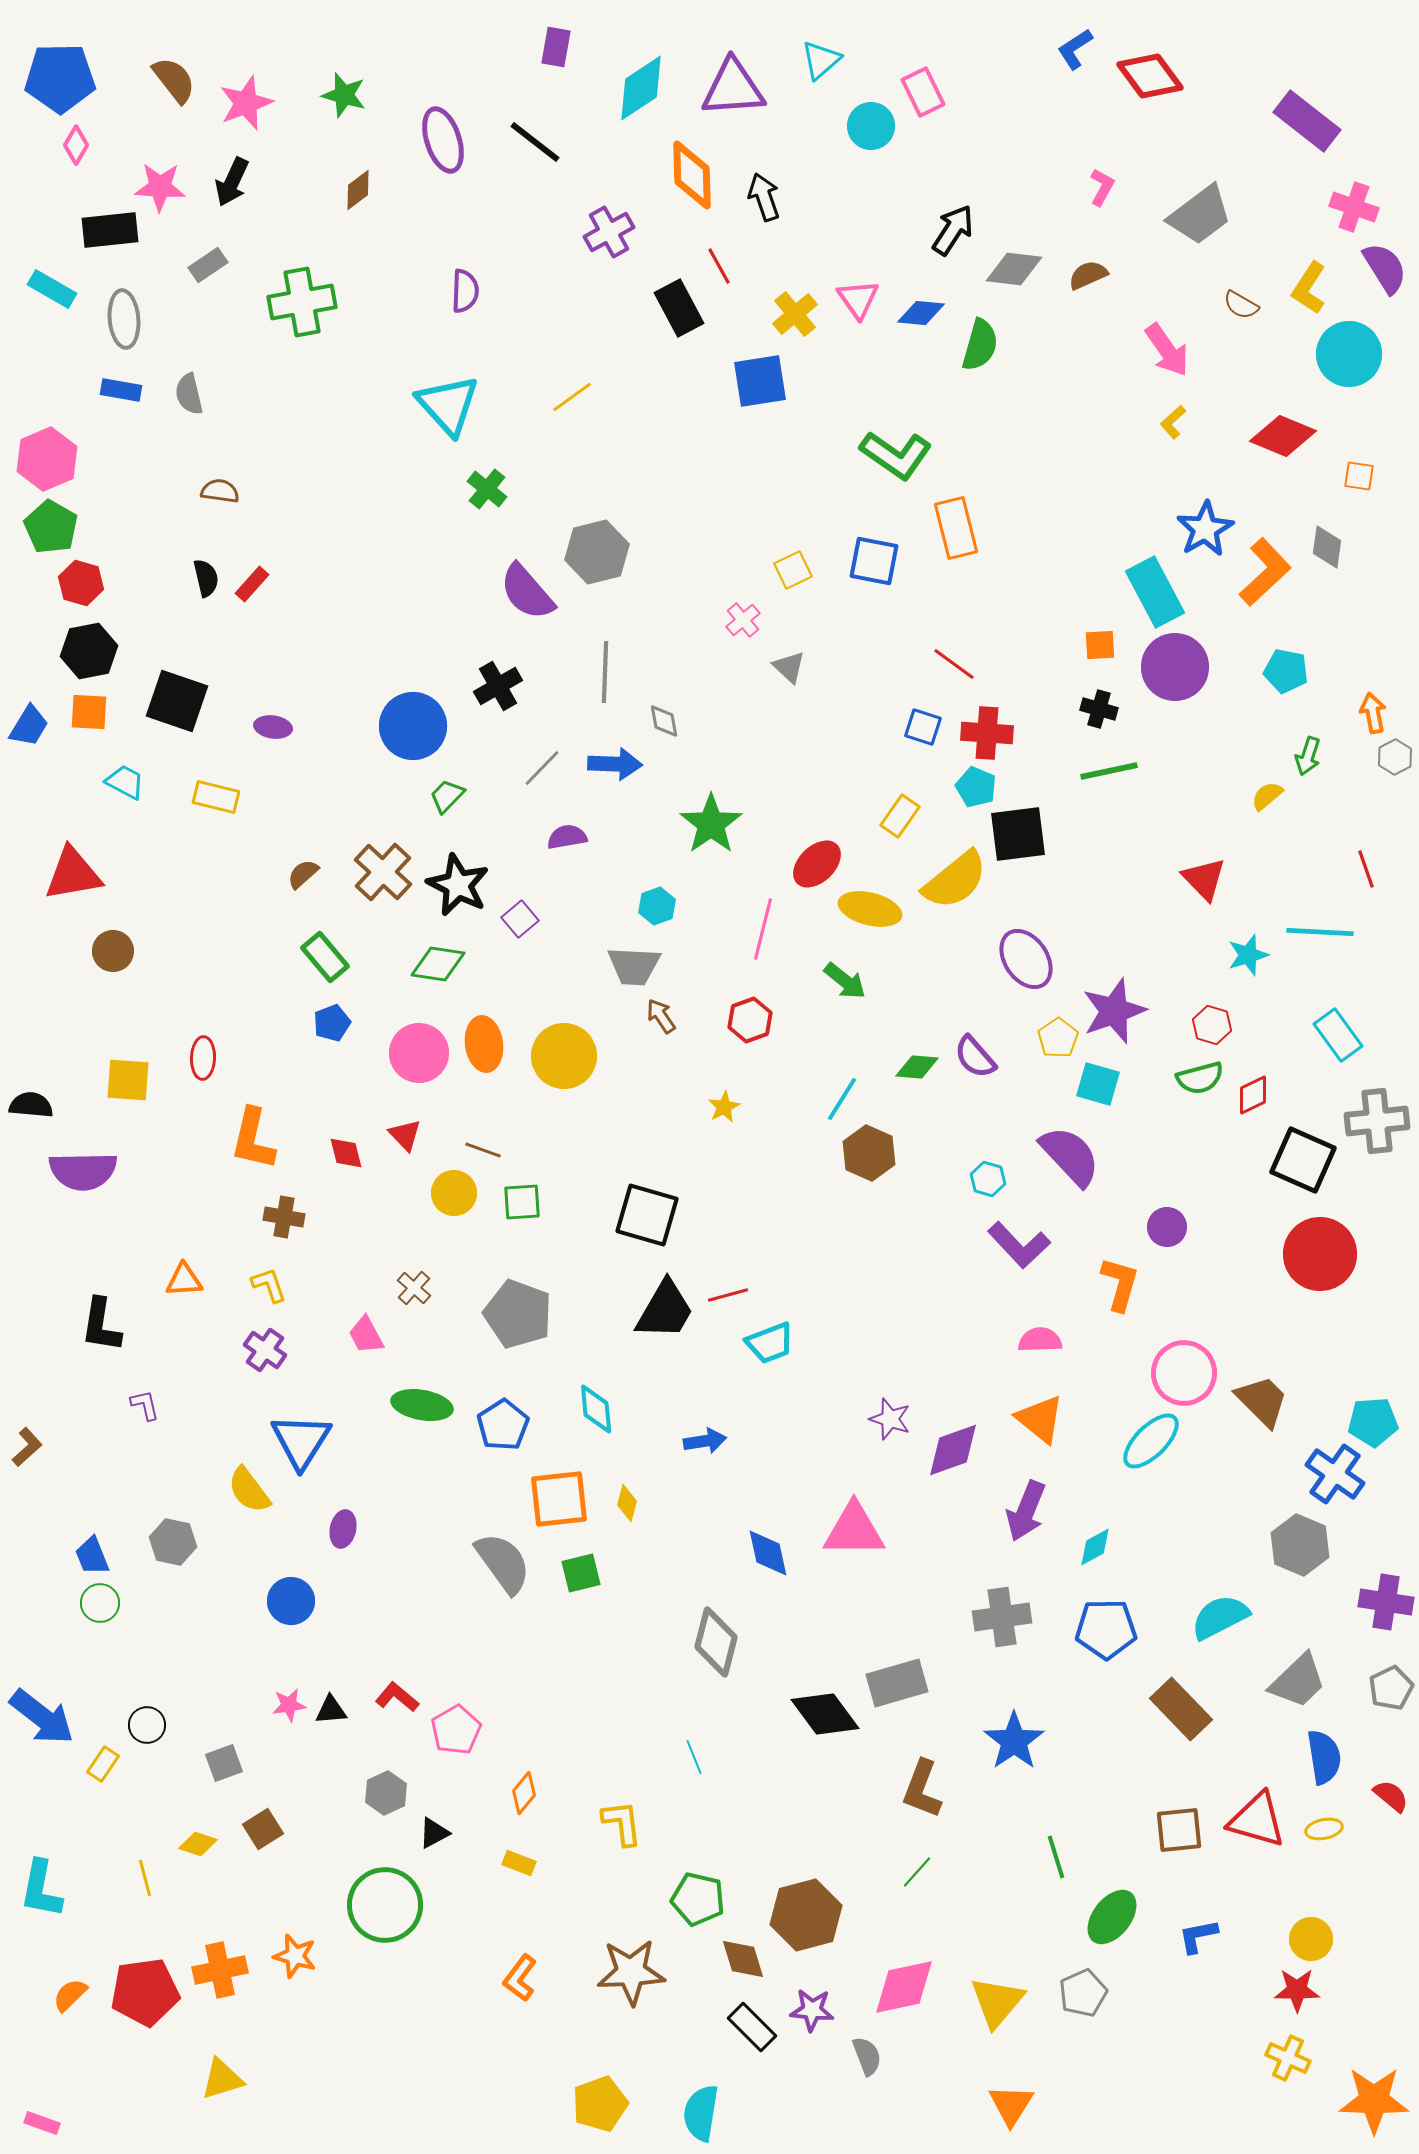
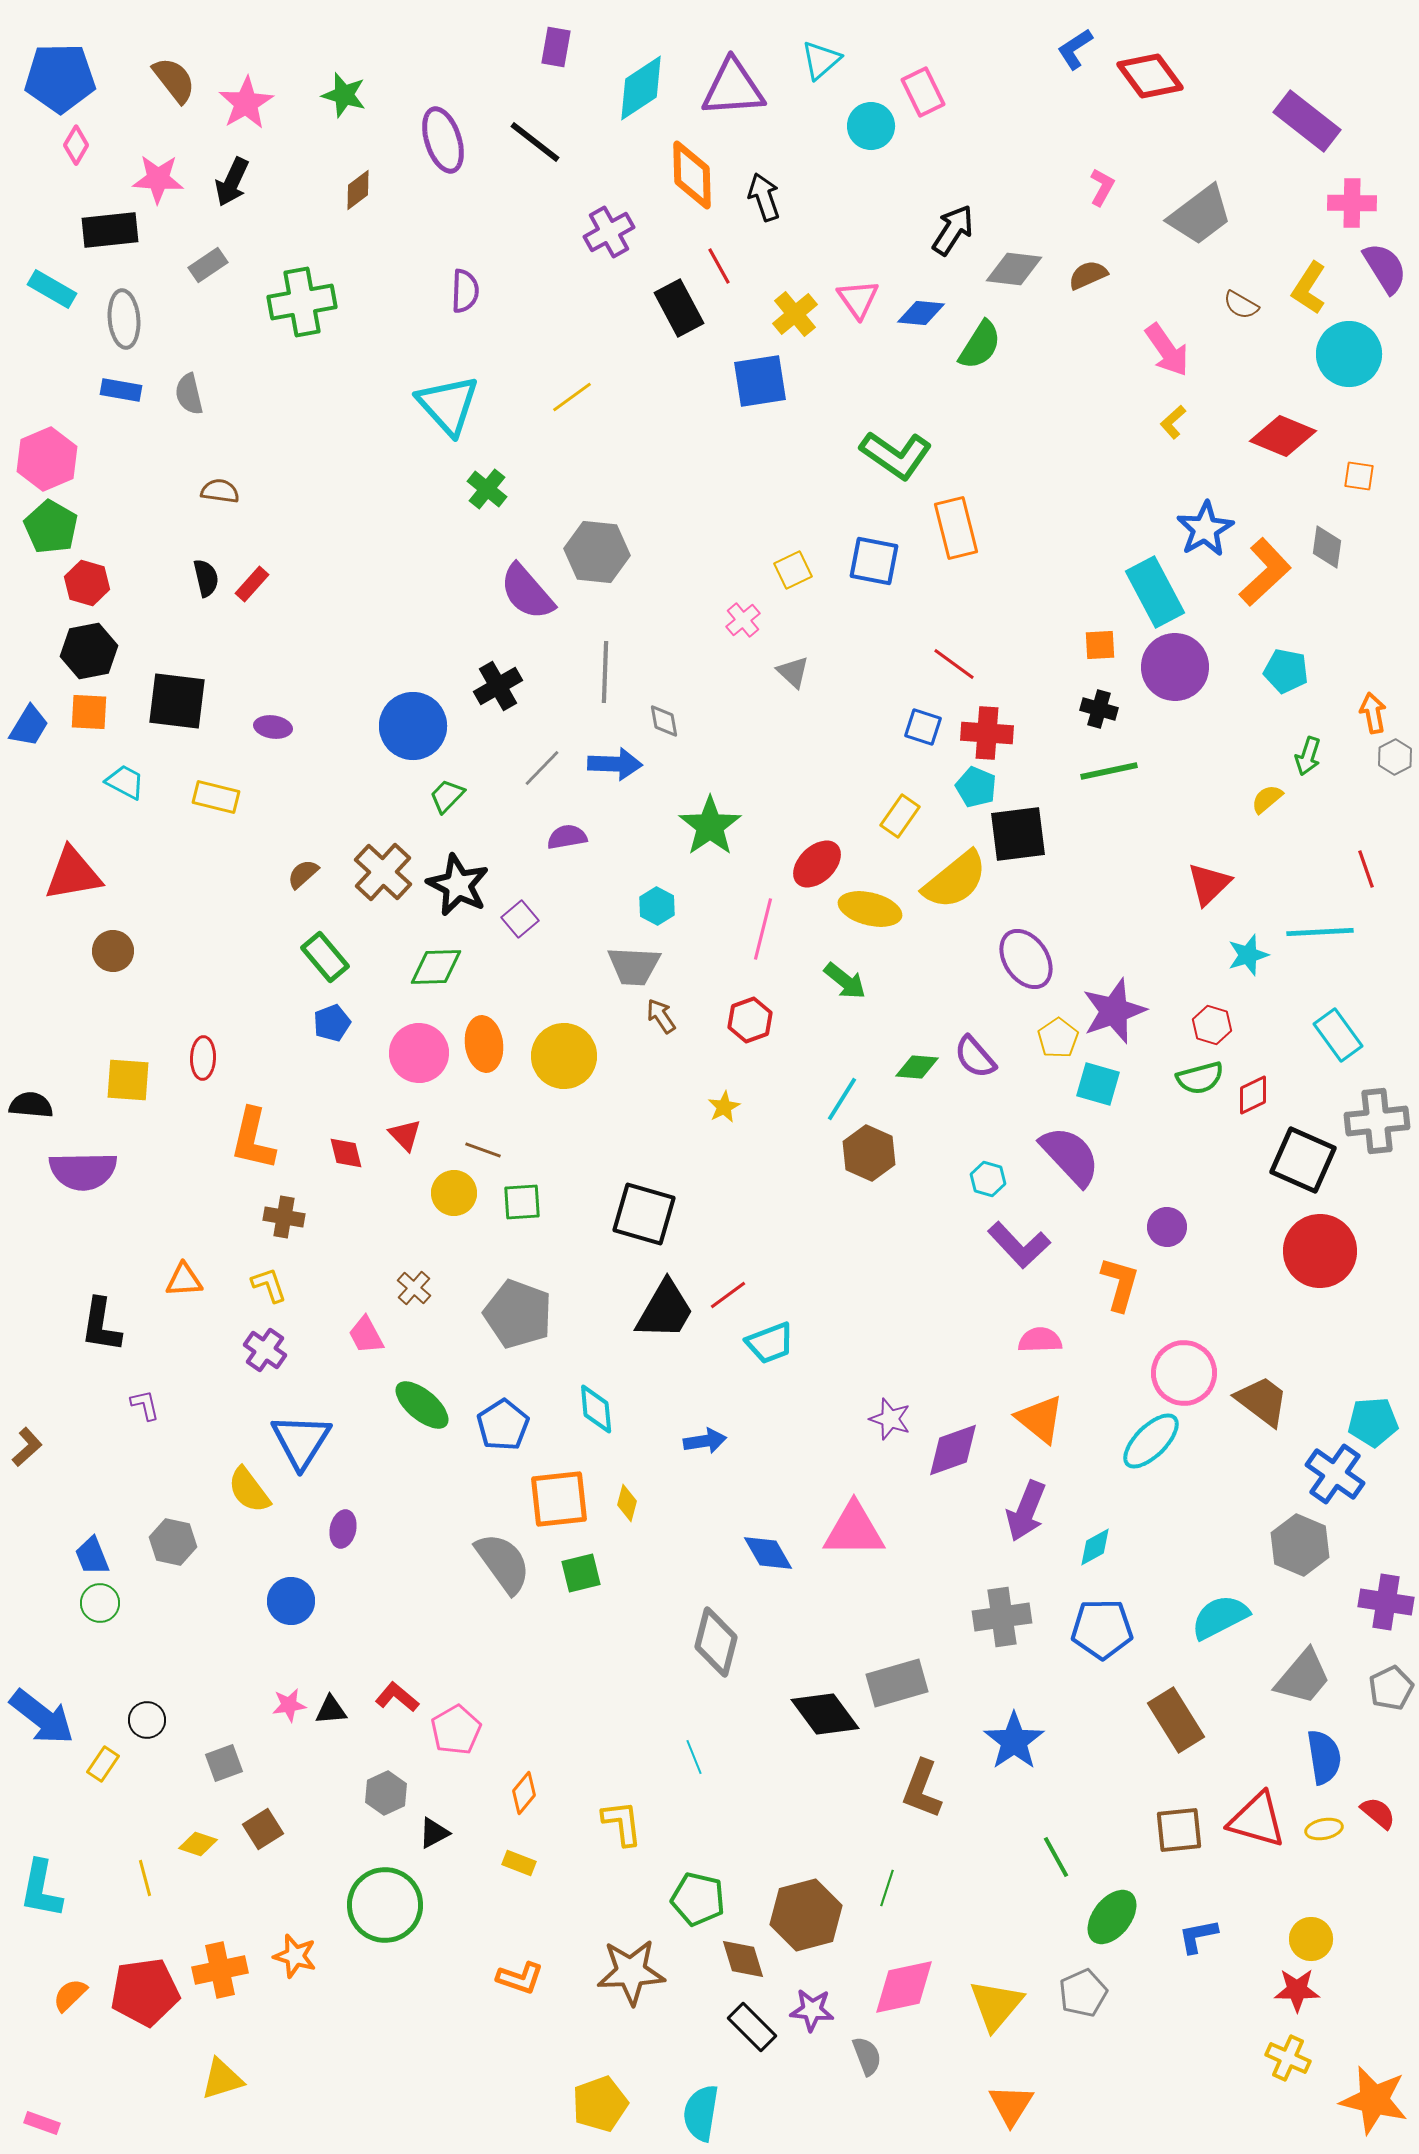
pink star at (246, 103): rotated 10 degrees counterclockwise
pink star at (160, 187): moved 2 px left, 8 px up
pink cross at (1354, 207): moved 2 px left, 4 px up; rotated 18 degrees counterclockwise
green semicircle at (980, 345): rotated 16 degrees clockwise
gray hexagon at (597, 552): rotated 20 degrees clockwise
red hexagon at (81, 583): moved 6 px right
gray triangle at (789, 667): moved 4 px right, 5 px down
black square at (177, 701): rotated 12 degrees counterclockwise
yellow semicircle at (1267, 796): moved 3 px down
green star at (711, 824): moved 1 px left, 2 px down
red triangle at (1204, 879): moved 5 px right, 5 px down; rotated 30 degrees clockwise
cyan hexagon at (657, 906): rotated 12 degrees counterclockwise
cyan line at (1320, 932): rotated 6 degrees counterclockwise
green diamond at (438, 964): moved 2 px left, 3 px down; rotated 10 degrees counterclockwise
black square at (647, 1215): moved 3 px left, 1 px up
red circle at (1320, 1254): moved 3 px up
red line at (728, 1295): rotated 21 degrees counterclockwise
brown trapezoid at (1262, 1401): rotated 8 degrees counterclockwise
green ellipse at (422, 1405): rotated 30 degrees clockwise
blue diamond at (768, 1553): rotated 18 degrees counterclockwise
blue pentagon at (1106, 1629): moved 4 px left
gray trapezoid at (1298, 1681): moved 5 px right, 4 px up; rotated 6 degrees counterclockwise
brown rectangle at (1181, 1709): moved 5 px left, 11 px down; rotated 12 degrees clockwise
black circle at (147, 1725): moved 5 px up
red semicircle at (1391, 1796): moved 13 px left, 17 px down
green line at (1056, 1857): rotated 12 degrees counterclockwise
green line at (917, 1872): moved 30 px left, 16 px down; rotated 24 degrees counterclockwise
orange L-shape at (520, 1978): rotated 108 degrees counterclockwise
yellow triangle at (997, 2002): moved 1 px left, 3 px down
orange star at (1374, 2100): rotated 12 degrees clockwise
